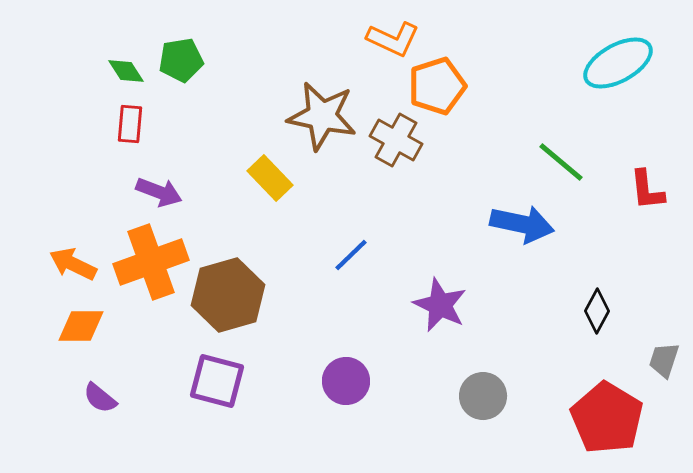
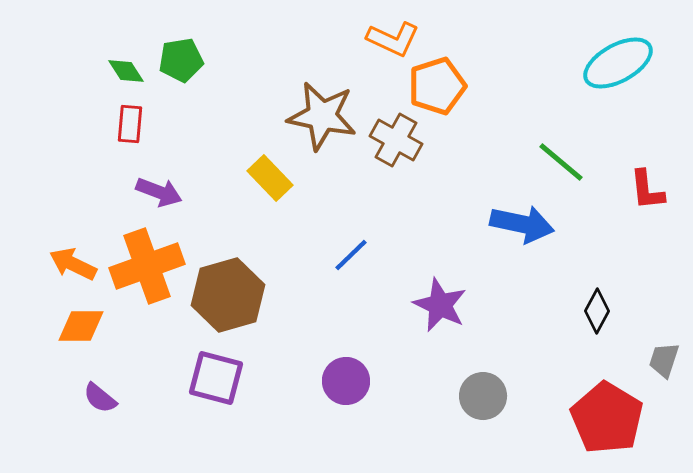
orange cross: moved 4 px left, 4 px down
purple square: moved 1 px left, 3 px up
